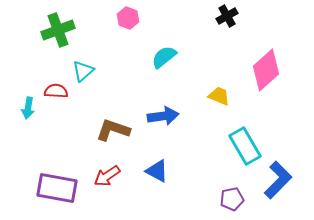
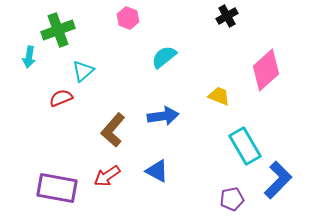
red semicircle: moved 5 px right, 7 px down; rotated 25 degrees counterclockwise
cyan arrow: moved 1 px right, 51 px up
brown L-shape: rotated 68 degrees counterclockwise
